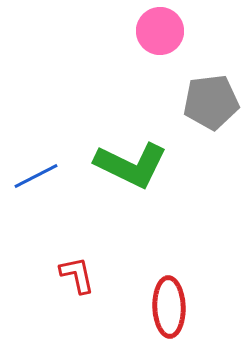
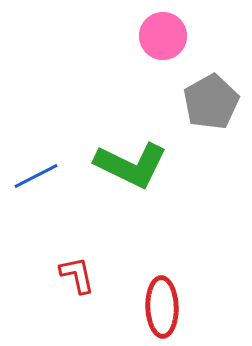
pink circle: moved 3 px right, 5 px down
gray pentagon: rotated 22 degrees counterclockwise
red ellipse: moved 7 px left
